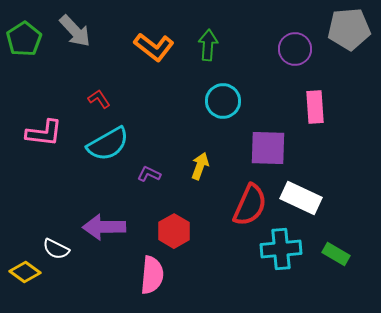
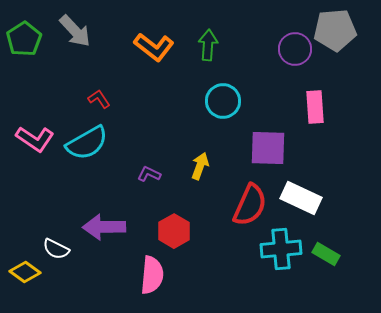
gray pentagon: moved 14 px left, 1 px down
pink L-shape: moved 9 px left, 6 px down; rotated 27 degrees clockwise
cyan semicircle: moved 21 px left, 1 px up
green rectangle: moved 10 px left
